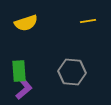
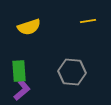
yellow semicircle: moved 3 px right, 4 px down
purple L-shape: moved 2 px left, 1 px down
